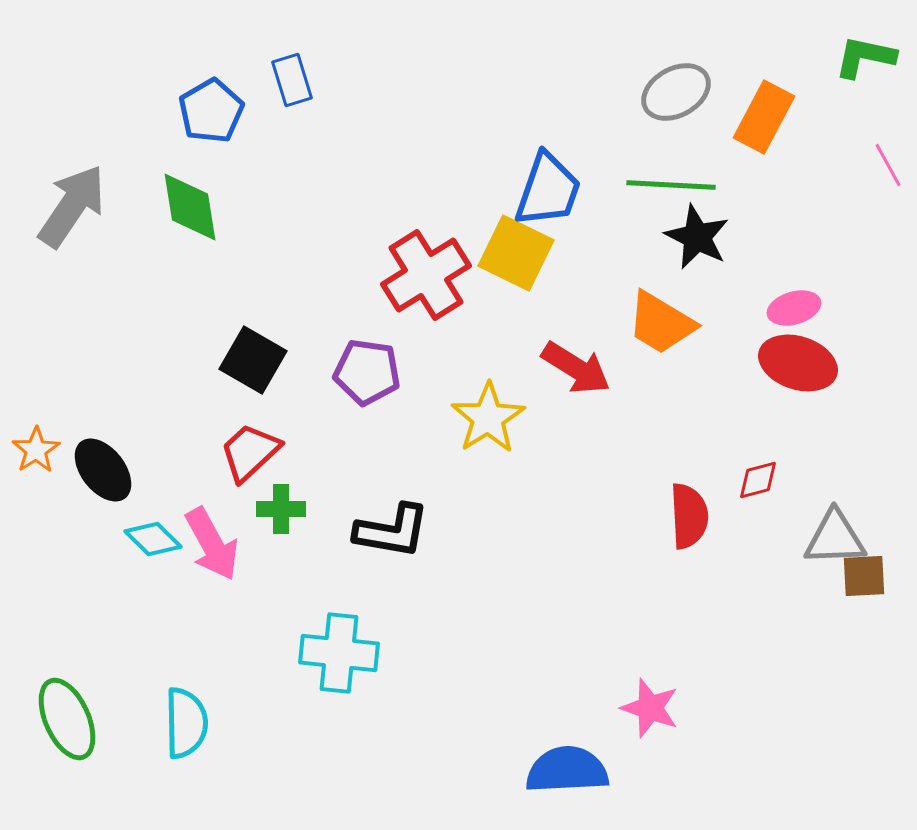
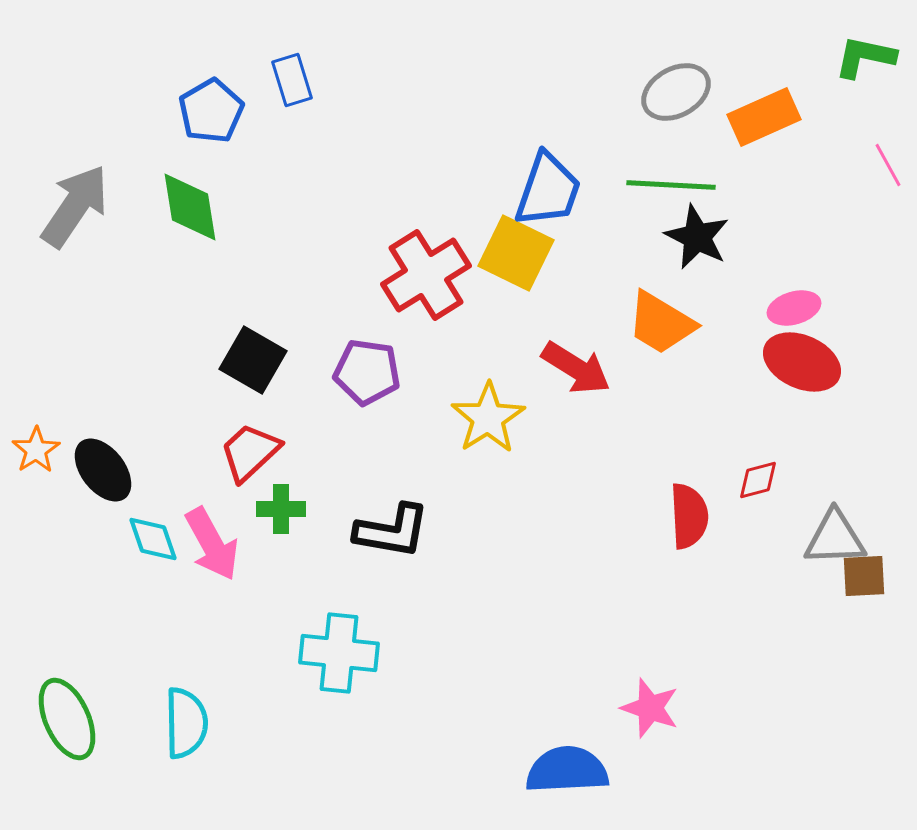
orange rectangle: rotated 38 degrees clockwise
gray arrow: moved 3 px right
red ellipse: moved 4 px right, 1 px up; rotated 6 degrees clockwise
cyan diamond: rotated 26 degrees clockwise
